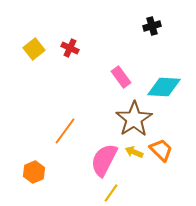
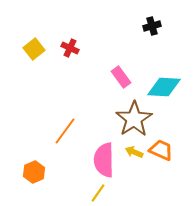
orange trapezoid: rotated 20 degrees counterclockwise
pink semicircle: rotated 28 degrees counterclockwise
yellow line: moved 13 px left
